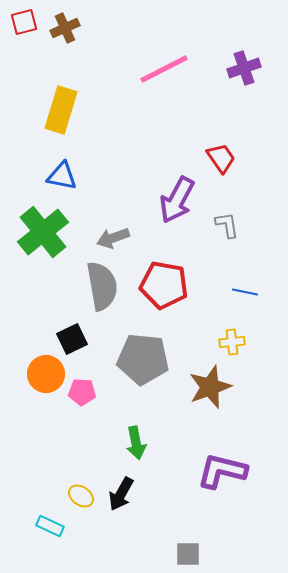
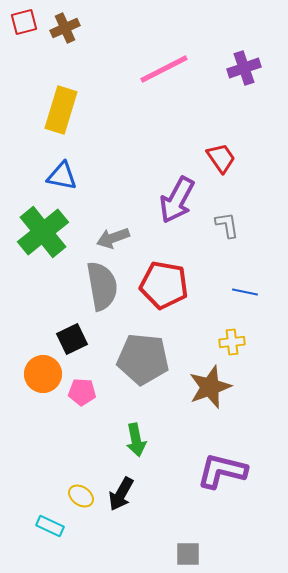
orange circle: moved 3 px left
green arrow: moved 3 px up
